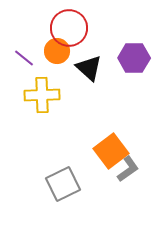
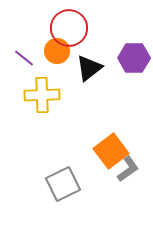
black triangle: rotated 40 degrees clockwise
